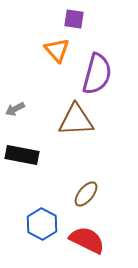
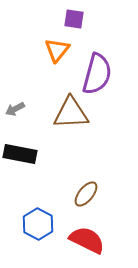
orange triangle: rotated 20 degrees clockwise
brown triangle: moved 5 px left, 7 px up
black rectangle: moved 2 px left, 1 px up
blue hexagon: moved 4 px left
